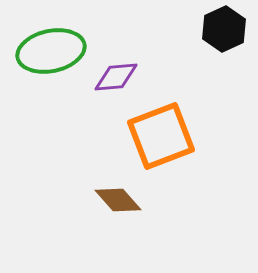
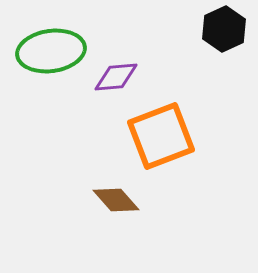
green ellipse: rotated 4 degrees clockwise
brown diamond: moved 2 px left
